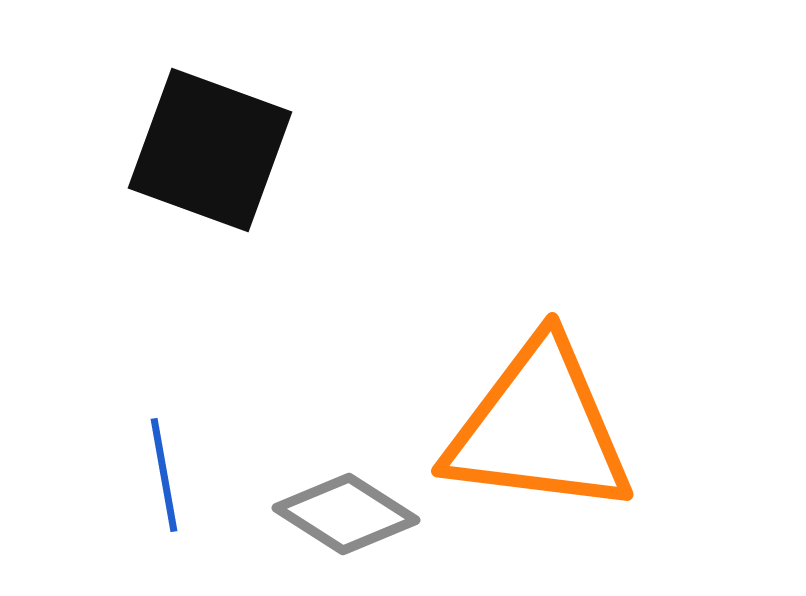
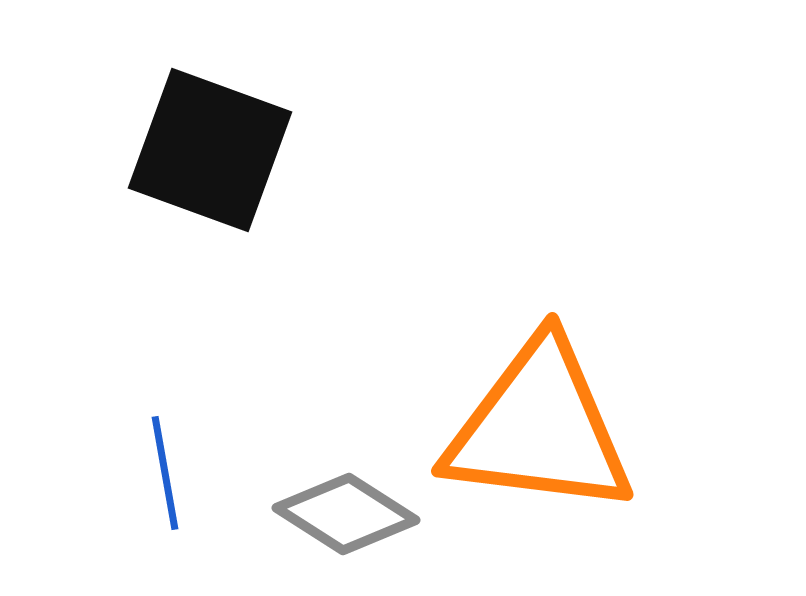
blue line: moved 1 px right, 2 px up
